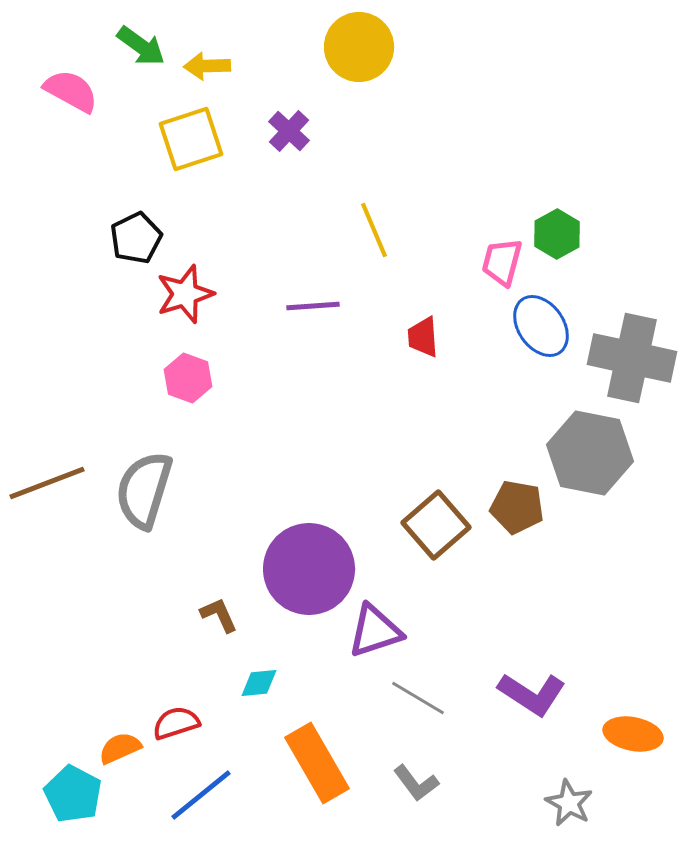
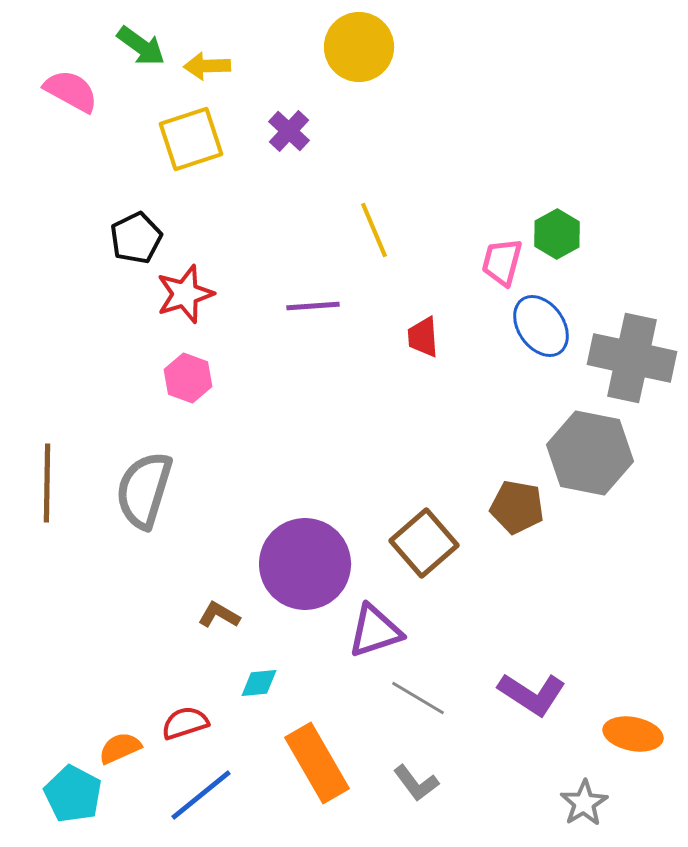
brown line: rotated 68 degrees counterclockwise
brown square: moved 12 px left, 18 px down
purple circle: moved 4 px left, 5 px up
brown L-shape: rotated 36 degrees counterclockwise
red semicircle: moved 9 px right
gray star: moved 15 px right; rotated 12 degrees clockwise
